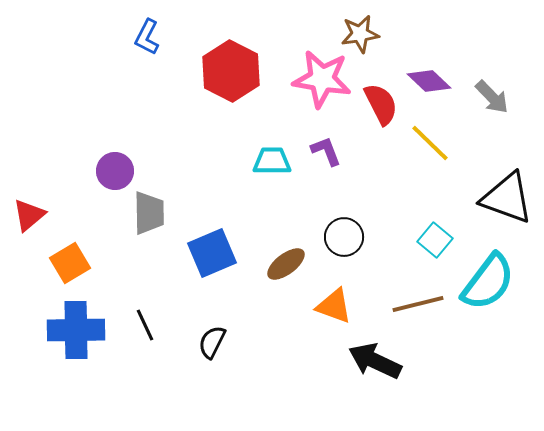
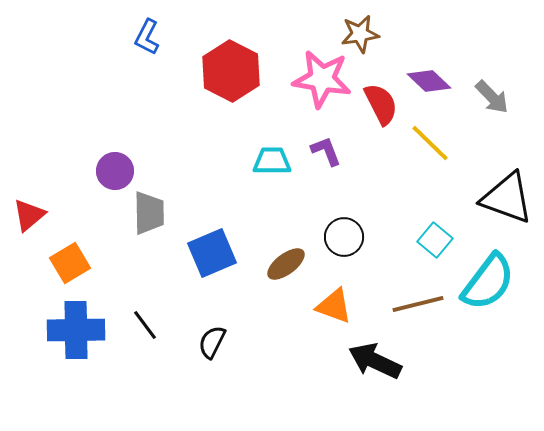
black line: rotated 12 degrees counterclockwise
